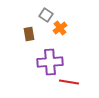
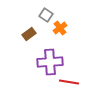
brown rectangle: rotated 64 degrees clockwise
